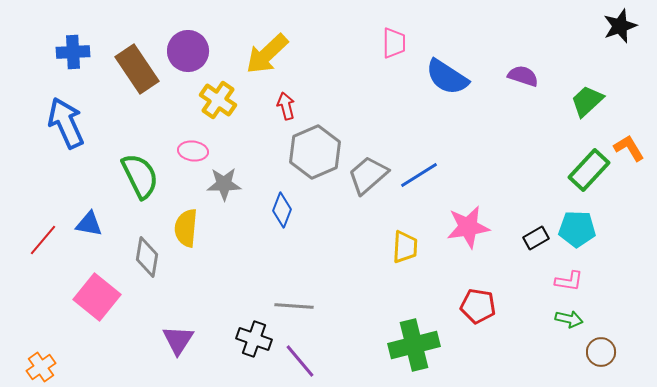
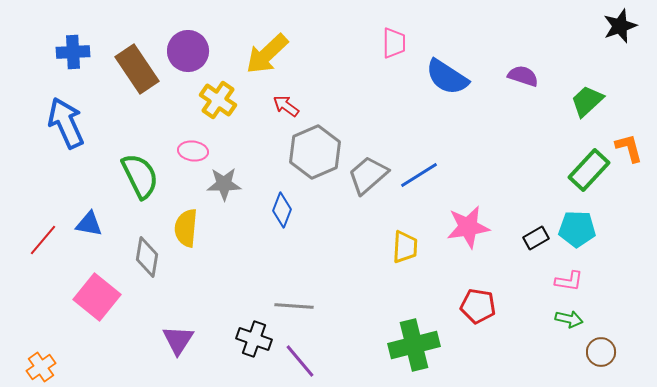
red arrow: rotated 40 degrees counterclockwise
orange L-shape: rotated 16 degrees clockwise
